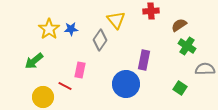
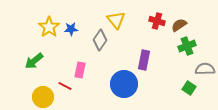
red cross: moved 6 px right, 10 px down; rotated 21 degrees clockwise
yellow star: moved 2 px up
green cross: rotated 36 degrees clockwise
blue circle: moved 2 px left
green square: moved 9 px right
